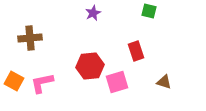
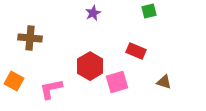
green square: rotated 28 degrees counterclockwise
brown cross: rotated 10 degrees clockwise
red rectangle: rotated 48 degrees counterclockwise
red hexagon: rotated 24 degrees counterclockwise
pink L-shape: moved 9 px right, 6 px down
